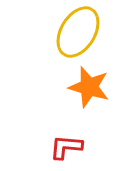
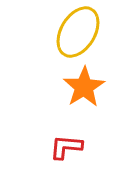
orange star: moved 5 px left; rotated 24 degrees clockwise
